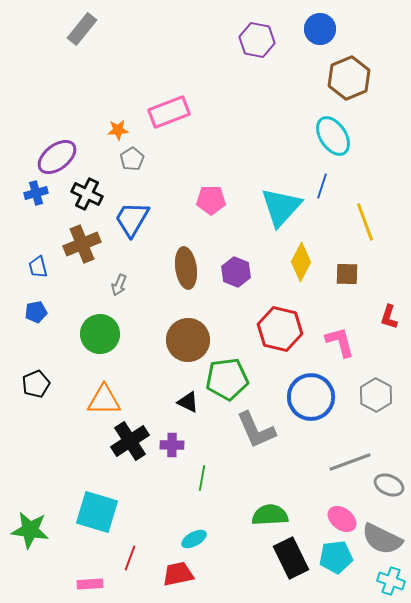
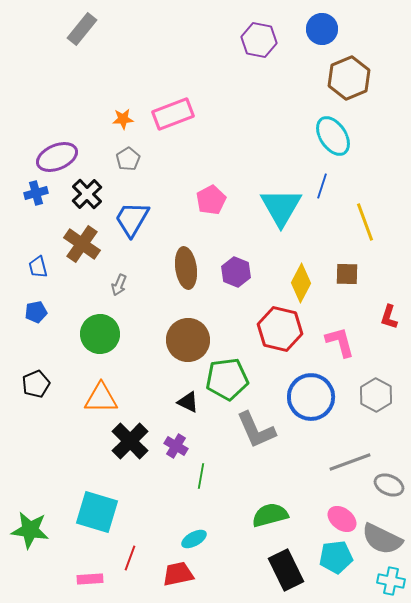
blue circle at (320, 29): moved 2 px right
purple hexagon at (257, 40): moved 2 px right
pink rectangle at (169, 112): moved 4 px right, 2 px down
orange star at (118, 130): moved 5 px right, 11 px up
purple ellipse at (57, 157): rotated 15 degrees clockwise
gray pentagon at (132, 159): moved 4 px left
black cross at (87, 194): rotated 20 degrees clockwise
pink pentagon at (211, 200): rotated 28 degrees counterclockwise
cyan triangle at (281, 207): rotated 12 degrees counterclockwise
brown cross at (82, 244): rotated 33 degrees counterclockwise
yellow diamond at (301, 262): moved 21 px down
orange triangle at (104, 400): moved 3 px left, 2 px up
black cross at (130, 441): rotated 12 degrees counterclockwise
purple cross at (172, 445): moved 4 px right, 1 px down; rotated 30 degrees clockwise
green line at (202, 478): moved 1 px left, 2 px up
green semicircle at (270, 515): rotated 12 degrees counterclockwise
black rectangle at (291, 558): moved 5 px left, 12 px down
cyan cross at (391, 581): rotated 8 degrees counterclockwise
pink rectangle at (90, 584): moved 5 px up
